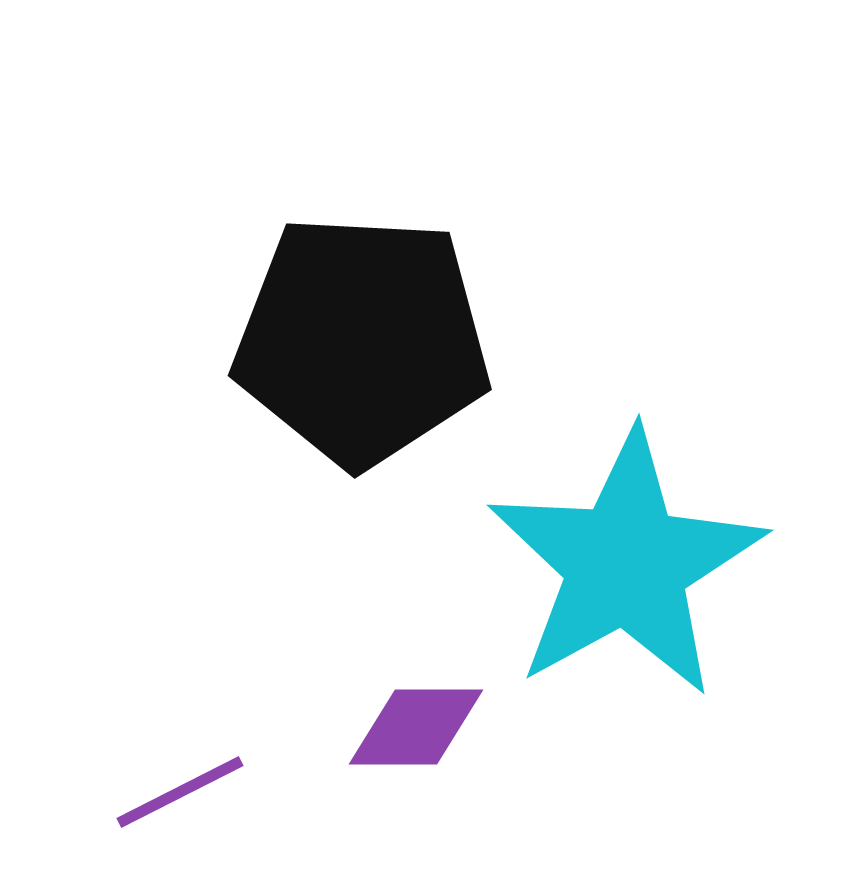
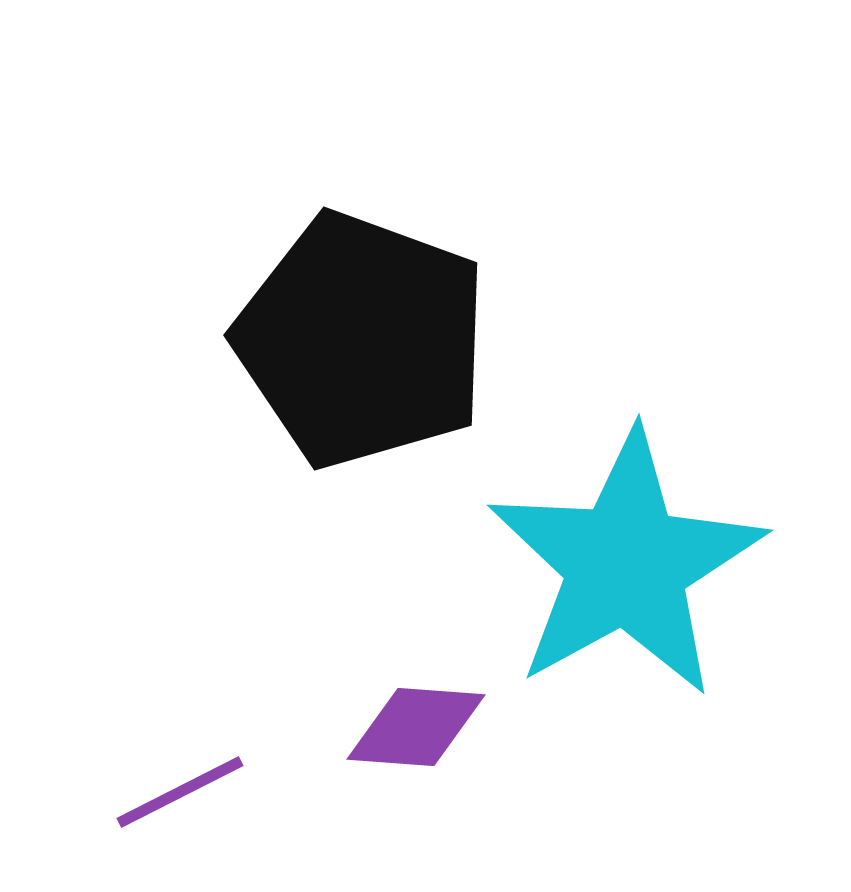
black pentagon: rotated 17 degrees clockwise
purple diamond: rotated 4 degrees clockwise
